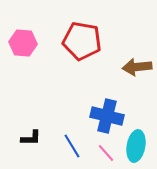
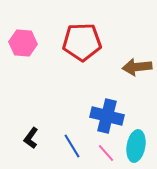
red pentagon: moved 1 px down; rotated 12 degrees counterclockwise
black L-shape: rotated 125 degrees clockwise
